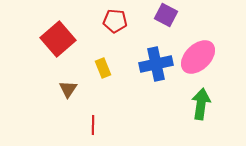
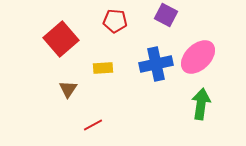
red square: moved 3 px right
yellow rectangle: rotated 72 degrees counterclockwise
red line: rotated 60 degrees clockwise
